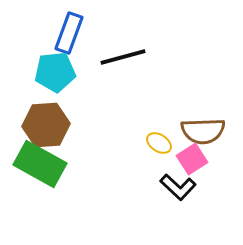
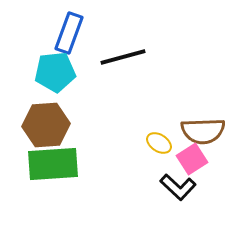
green rectangle: moved 13 px right; rotated 33 degrees counterclockwise
